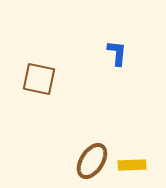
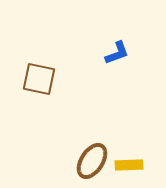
blue L-shape: rotated 64 degrees clockwise
yellow rectangle: moved 3 px left
